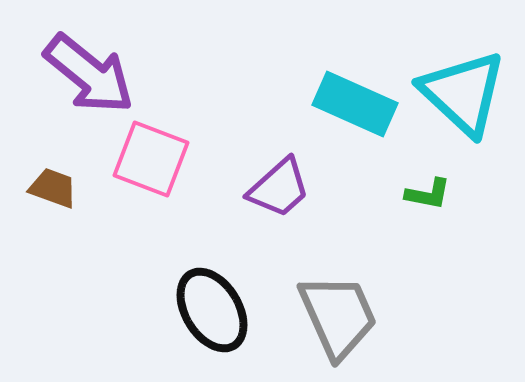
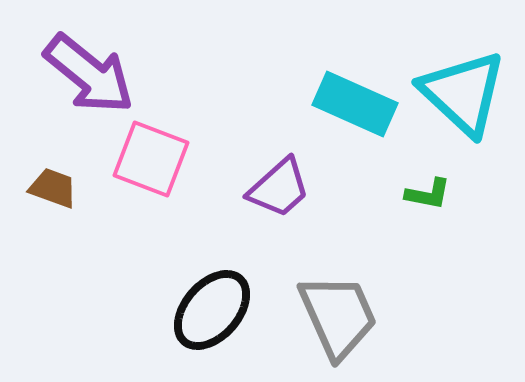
black ellipse: rotated 72 degrees clockwise
